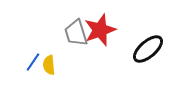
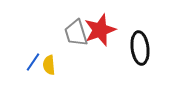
black ellipse: moved 8 px left, 1 px up; rotated 56 degrees counterclockwise
